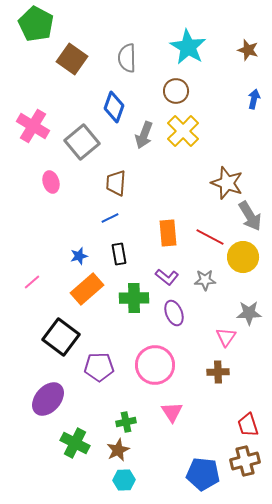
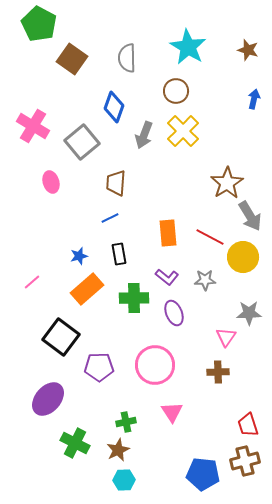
green pentagon at (36, 24): moved 3 px right
brown star at (227, 183): rotated 20 degrees clockwise
